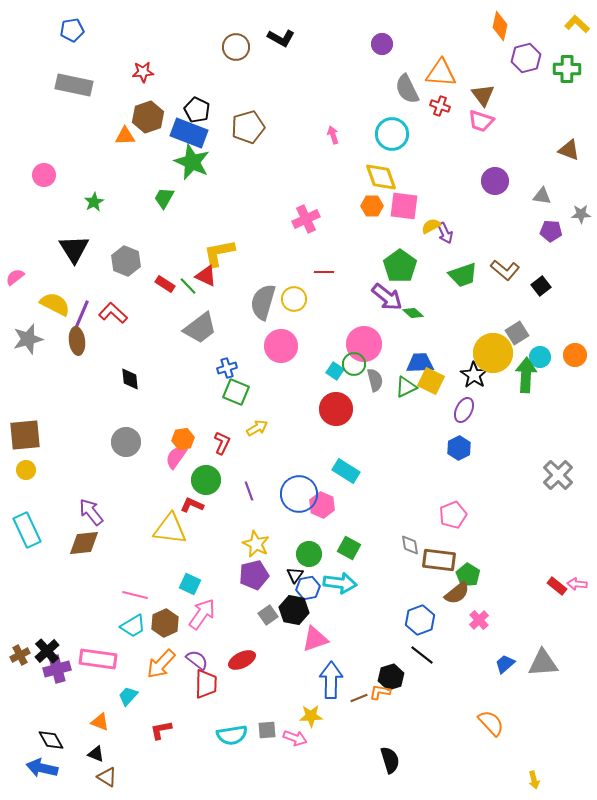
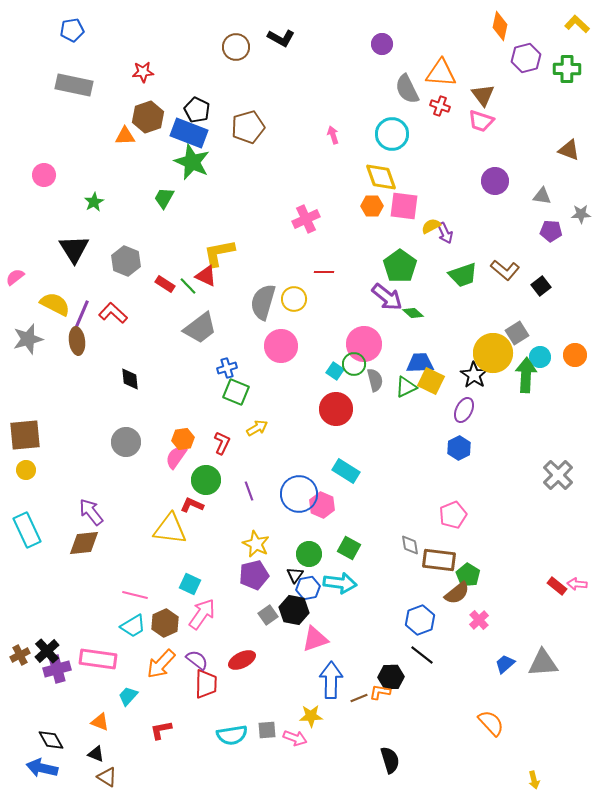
black hexagon at (391, 677): rotated 15 degrees clockwise
